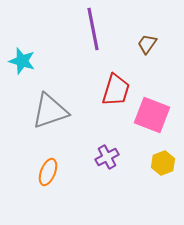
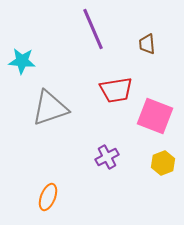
purple line: rotated 12 degrees counterclockwise
brown trapezoid: rotated 40 degrees counterclockwise
cyan star: rotated 12 degrees counterclockwise
red trapezoid: rotated 64 degrees clockwise
gray triangle: moved 3 px up
pink square: moved 3 px right, 1 px down
orange ellipse: moved 25 px down
